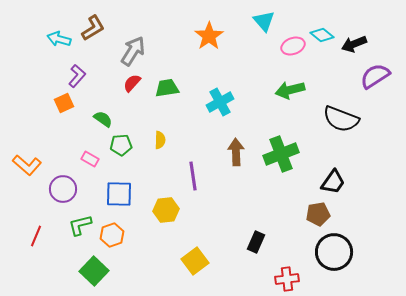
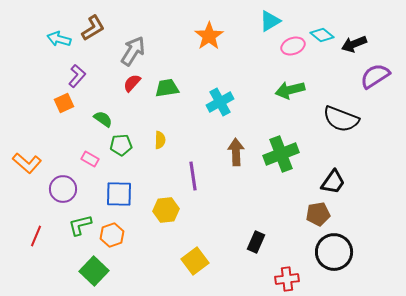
cyan triangle: moved 6 px right; rotated 40 degrees clockwise
orange L-shape: moved 2 px up
